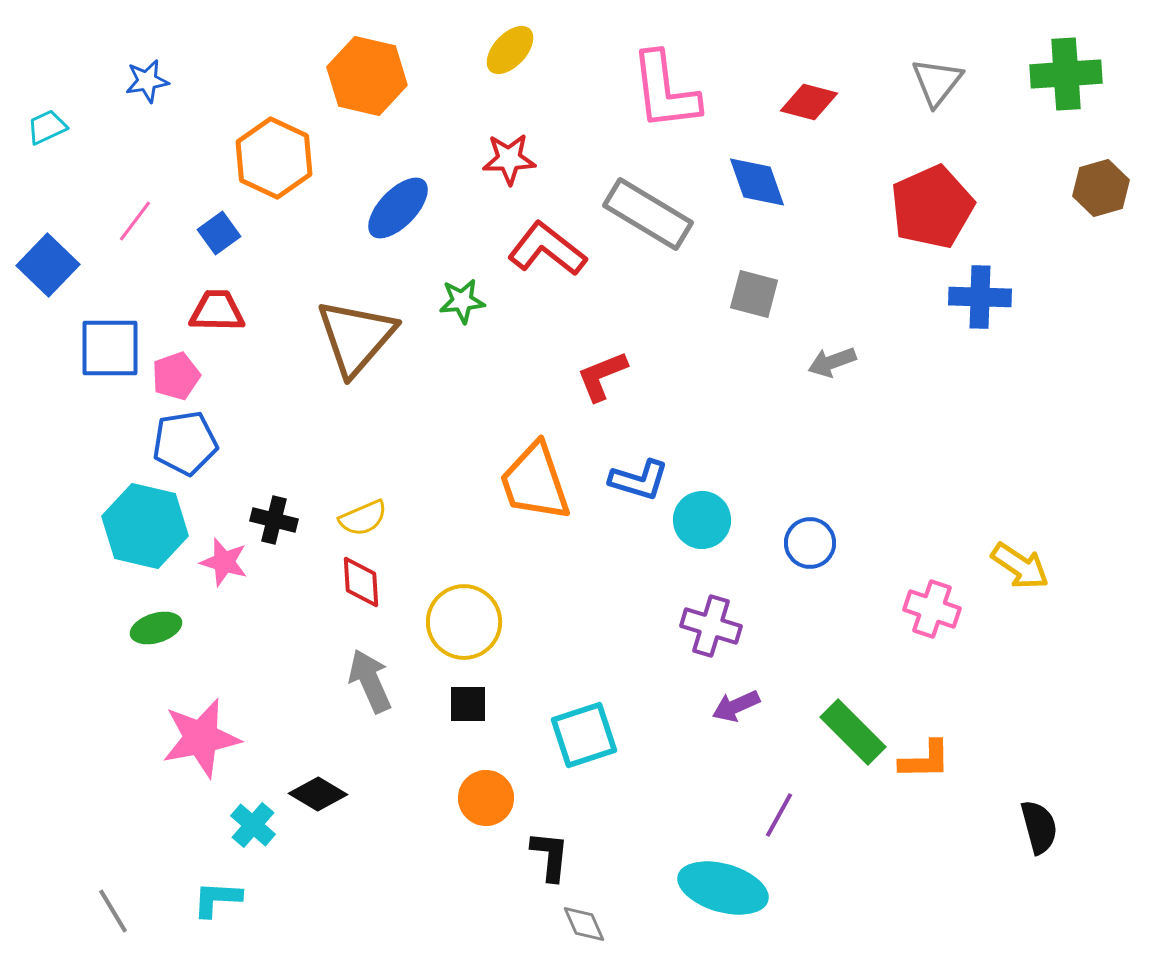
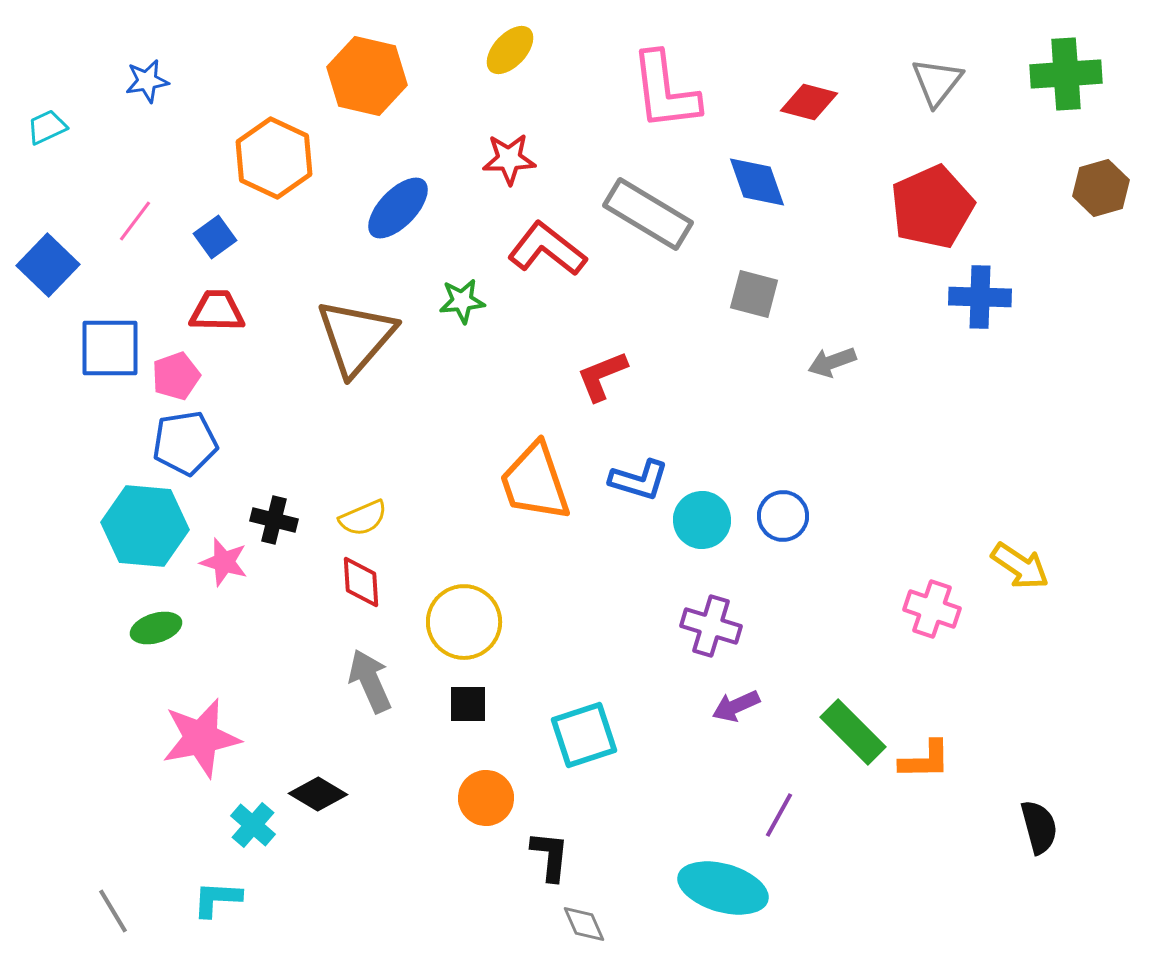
blue square at (219, 233): moved 4 px left, 4 px down
cyan hexagon at (145, 526): rotated 8 degrees counterclockwise
blue circle at (810, 543): moved 27 px left, 27 px up
